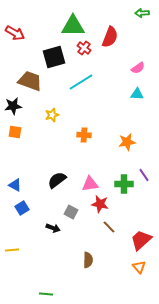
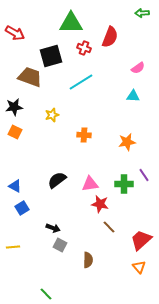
green triangle: moved 2 px left, 3 px up
red cross: rotated 16 degrees counterclockwise
black square: moved 3 px left, 1 px up
brown trapezoid: moved 4 px up
cyan triangle: moved 4 px left, 2 px down
black star: moved 1 px right, 1 px down
orange square: rotated 16 degrees clockwise
blue triangle: moved 1 px down
gray square: moved 11 px left, 33 px down
yellow line: moved 1 px right, 3 px up
green line: rotated 40 degrees clockwise
